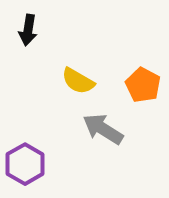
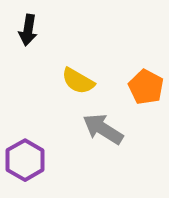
orange pentagon: moved 3 px right, 2 px down
purple hexagon: moved 4 px up
